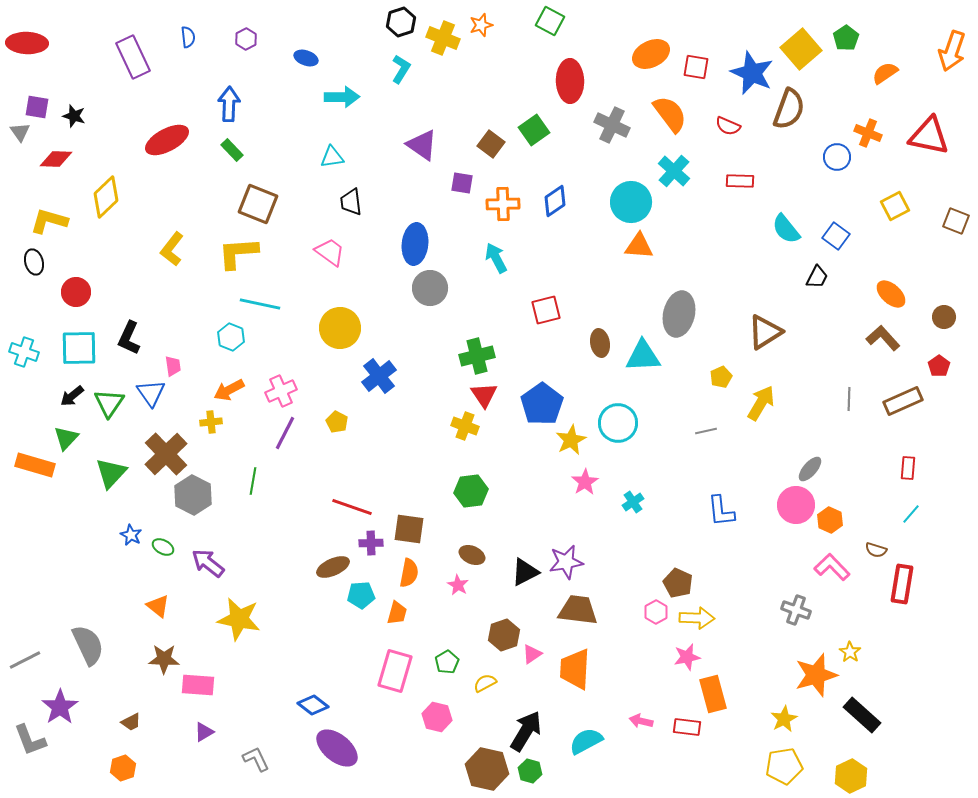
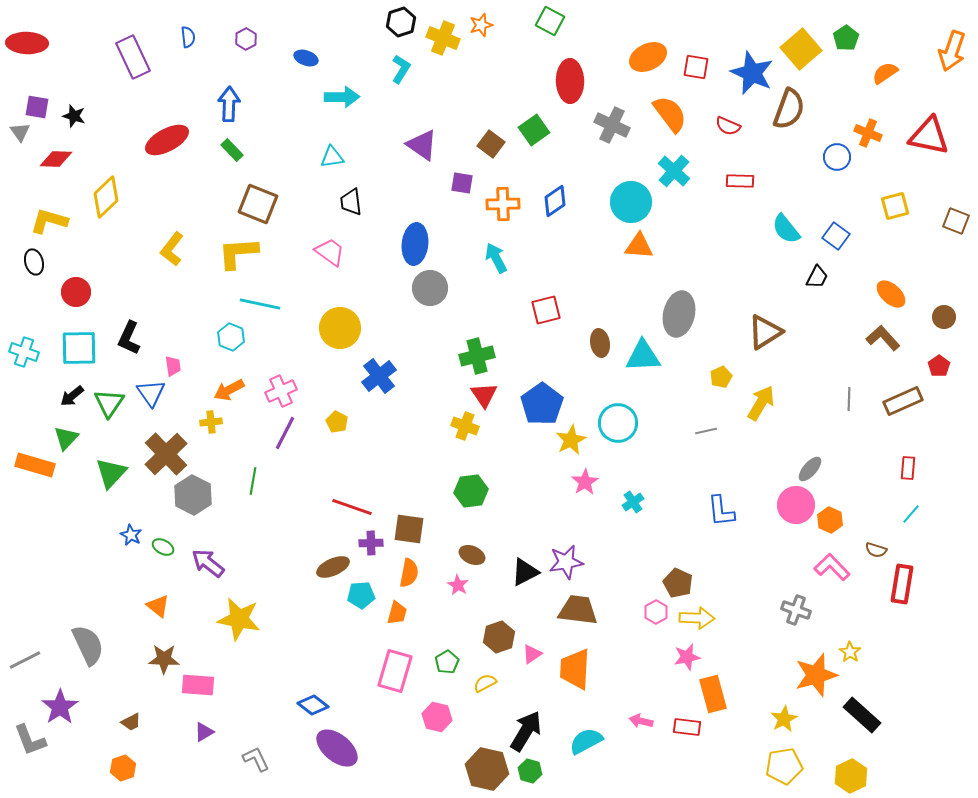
orange ellipse at (651, 54): moved 3 px left, 3 px down
yellow square at (895, 206): rotated 12 degrees clockwise
brown hexagon at (504, 635): moved 5 px left, 2 px down
